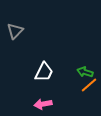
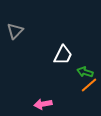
white trapezoid: moved 19 px right, 17 px up
